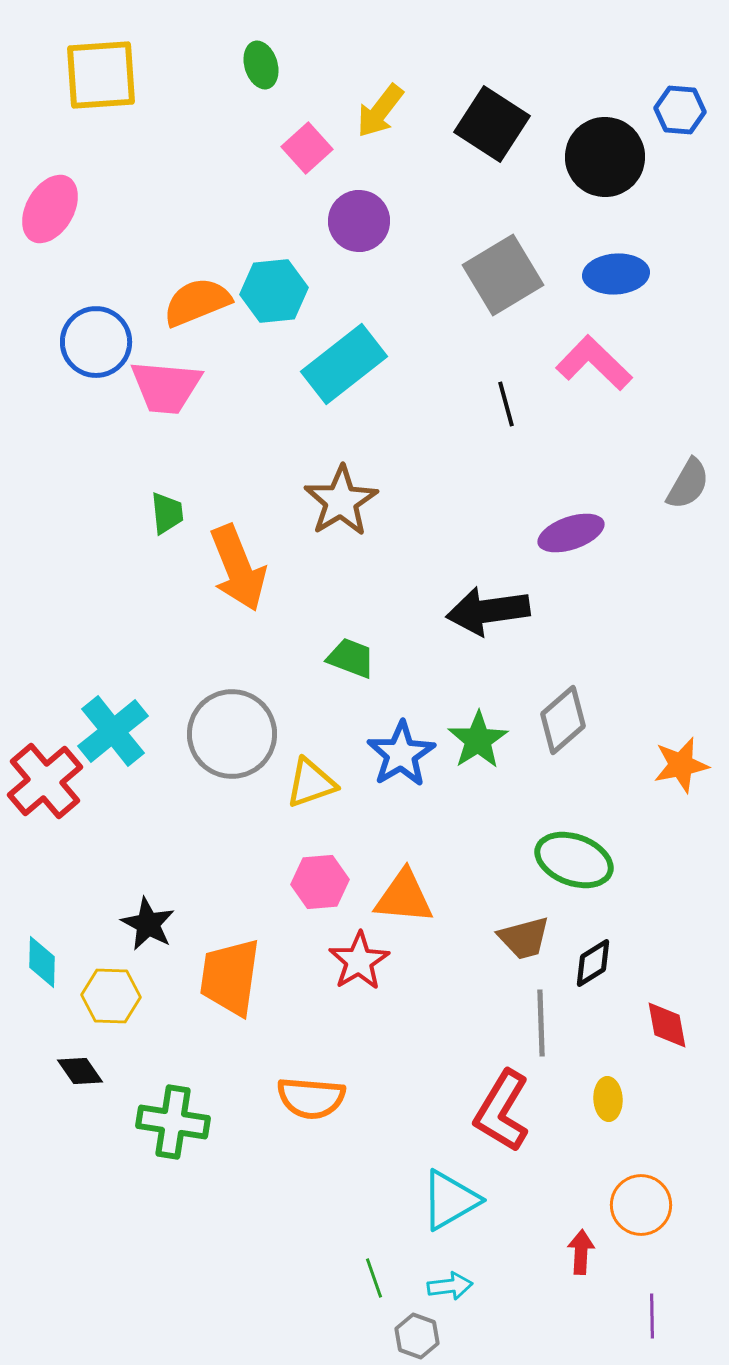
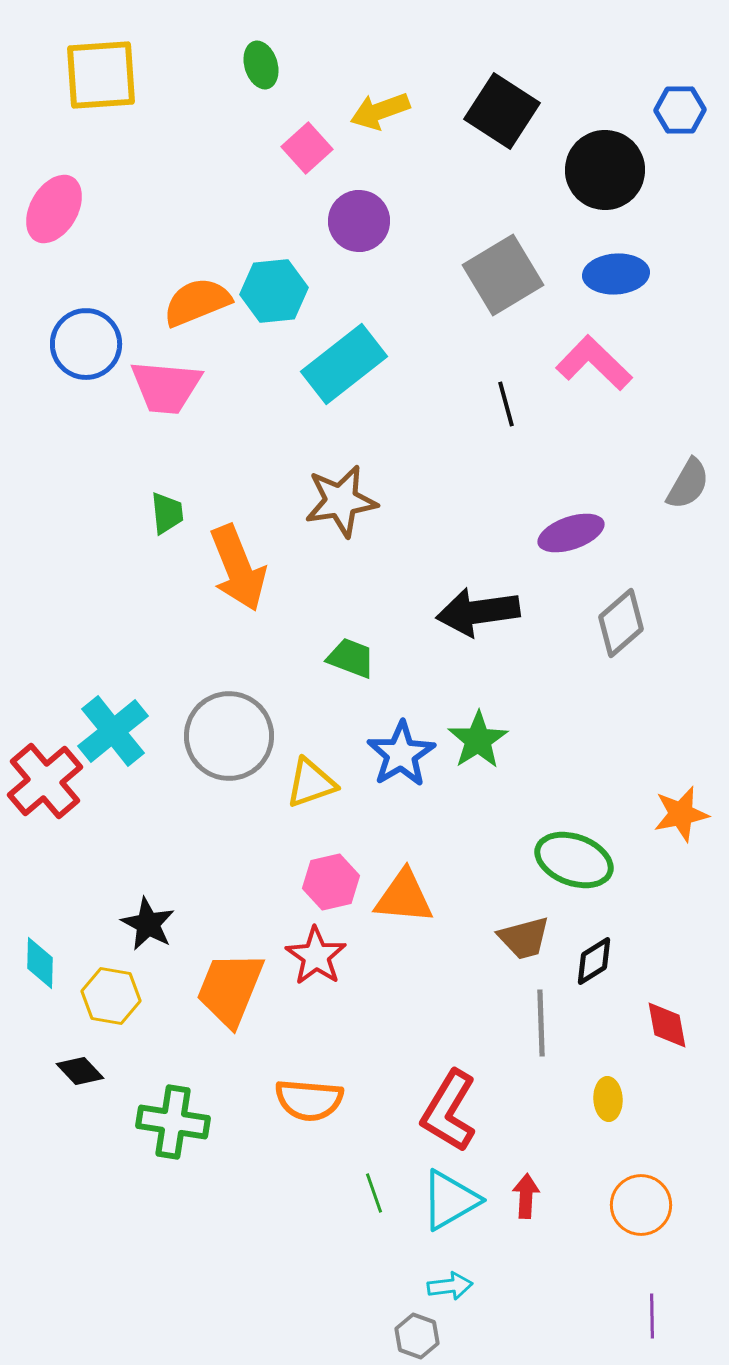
blue hexagon at (680, 110): rotated 6 degrees counterclockwise
yellow arrow at (380, 111): rotated 32 degrees clockwise
black square at (492, 124): moved 10 px right, 13 px up
black circle at (605, 157): moved 13 px down
pink ellipse at (50, 209): moved 4 px right
blue circle at (96, 342): moved 10 px left, 2 px down
brown star at (341, 501): rotated 22 degrees clockwise
black arrow at (488, 611): moved 10 px left, 1 px down
gray diamond at (563, 720): moved 58 px right, 97 px up
gray circle at (232, 734): moved 3 px left, 2 px down
orange star at (681, 765): moved 49 px down
pink hexagon at (320, 882): moved 11 px right; rotated 8 degrees counterclockwise
red star at (359, 961): moved 43 px left, 5 px up; rotated 6 degrees counterclockwise
cyan diamond at (42, 962): moved 2 px left, 1 px down
black diamond at (593, 963): moved 1 px right, 2 px up
orange trapezoid at (230, 977): moved 12 px down; rotated 14 degrees clockwise
yellow hexagon at (111, 996): rotated 8 degrees clockwise
black diamond at (80, 1071): rotated 9 degrees counterclockwise
orange semicircle at (311, 1098): moved 2 px left, 2 px down
red L-shape at (502, 1111): moved 53 px left
red arrow at (581, 1252): moved 55 px left, 56 px up
green line at (374, 1278): moved 85 px up
